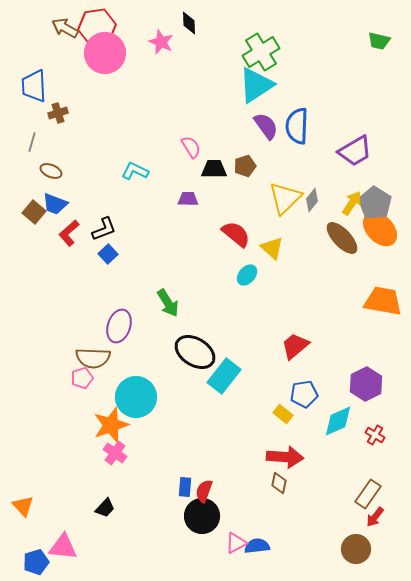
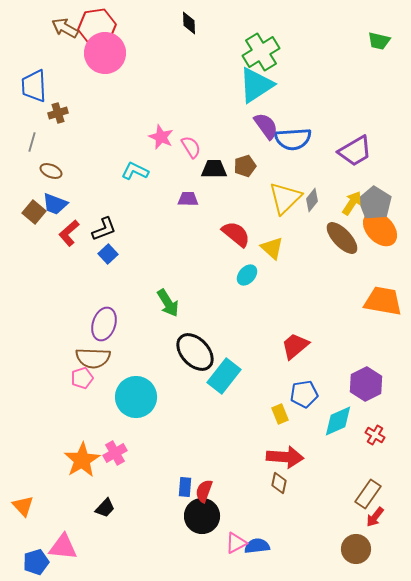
pink star at (161, 42): moved 95 px down
blue semicircle at (297, 126): moved 4 px left, 13 px down; rotated 96 degrees counterclockwise
purple ellipse at (119, 326): moved 15 px left, 2 px up
black ellipse at (195, 352): rotated 15 degrees clockwise
yellow rectangle at (283, 414): moved 3 px left; rotated 30 degrees clockwise
orange star at (111, 425): moved 29 px left, 35 px down; rotated 12 degrees counterclockwise
pink cross at (115, 453): rotated 25 degrees clockwise
